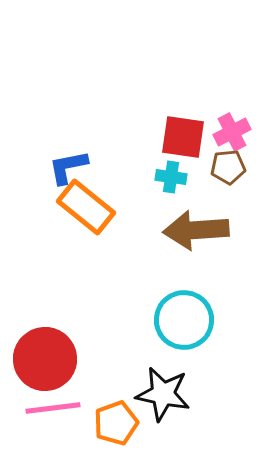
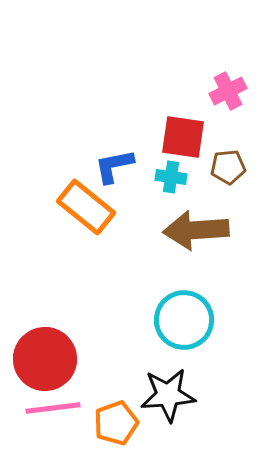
pink cross: moved 4 px left, 41 px up
blue L-shape: moved 46 px right, 1 px up
black star: moved 5 px right, 1 px down; rotated 16 degrees counterclockwise
